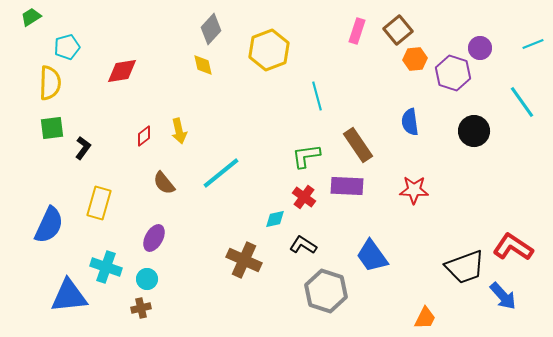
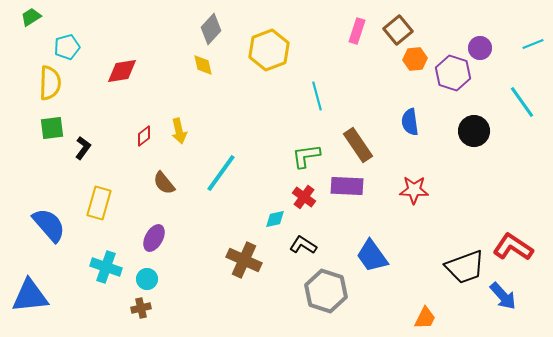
cyan line at (221, 173): rotated 15 degrees counterclockwise
blue semicircle at (49, 225): rotated 66 degrees counterclockwise
blue triangle at (69, 296): moved 39 px left
